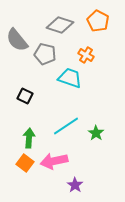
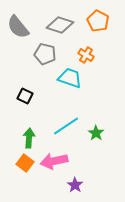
gray semicircle: moved 1 px right, 13 px up
